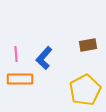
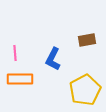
brown rectangle: moved 1 px left, 5 px up
pink line: moved 1 px left, 1 px up
blue L-shape: moved 9 px right, 1 px down; rotated 15 degrees counterclockwise
